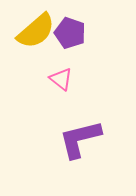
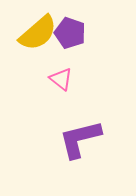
yellow semicircle: moved 2 px right, 2 px down
